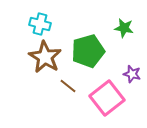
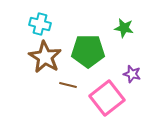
green pentagon: rotated 16 degrees clockwise
brown line: moved 1 px up; rotated 24 degrees counterclockwise
